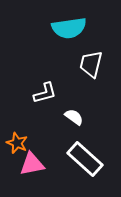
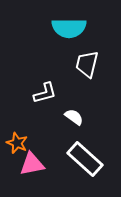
cyan semicircle: rotated 8 degrees clockwise
white trapezoid: moved 4 px left
